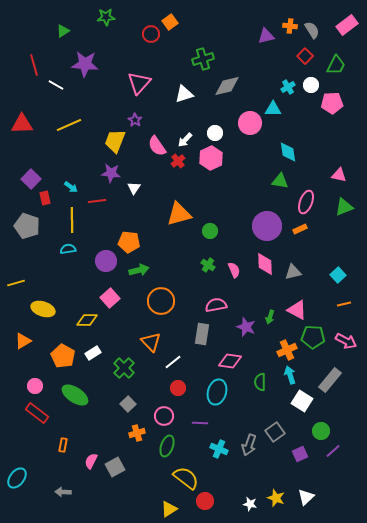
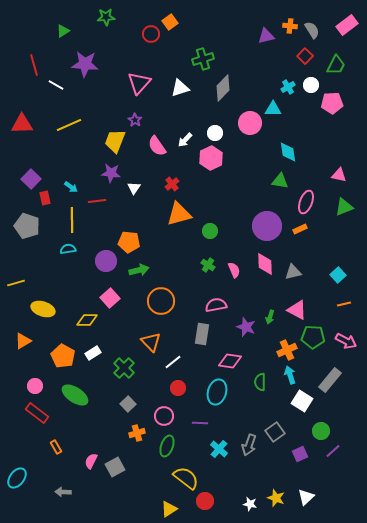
gray diamond at (227, 86): moved 4 px left, 2 px down; rotated 32 degrees counterclockwise
white triangle at (184, 94): moved 4 px left, 6 px up
red cross at (178, 161): moved 6 px left, 23 px down
orange rectangle at (63, 445): moved 7 px left, 2 px down; rotated 40 degrees counterclockwise
cyan cross at (219, 449): rotated 18 degrees clockwise
